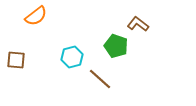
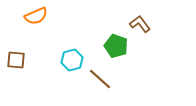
orange semicircle: rotated 15 degrees clockwise
brown L-shape: moved 2 px right; rotated 15 degrees clockwise
cyan hexagon: moved 3 px down
